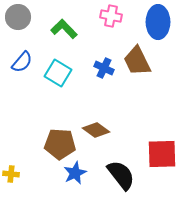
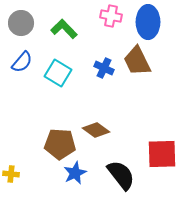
gray circle: moved 3 px right, 6 px down
blue ellipse: moved 10 px left
